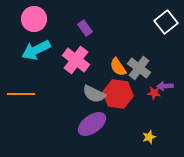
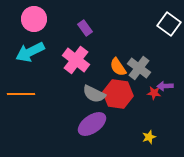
white square: moved 3 px right, 2 px down; rotated 15 degrees counterclockwise
cyan arrow: moved 6 px left, 2 px down
